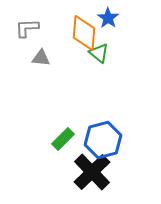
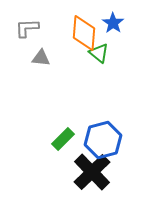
blue star: moved 5 px right, 5 px down
